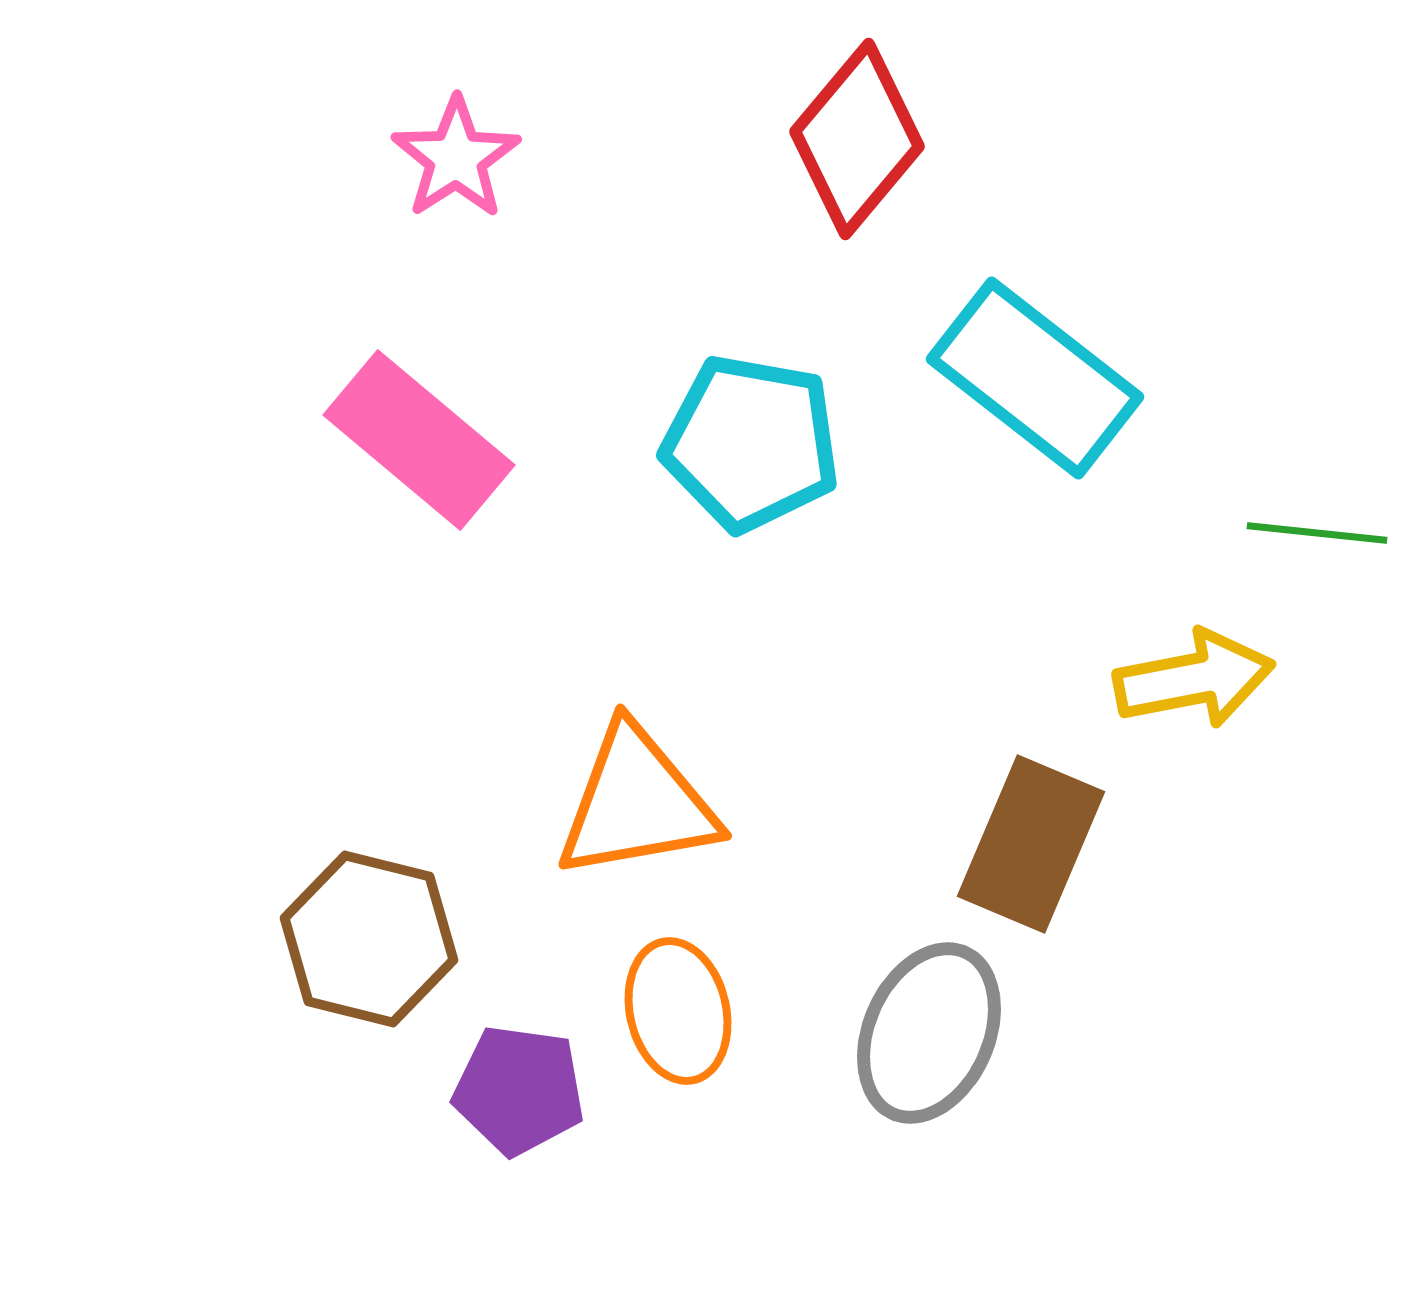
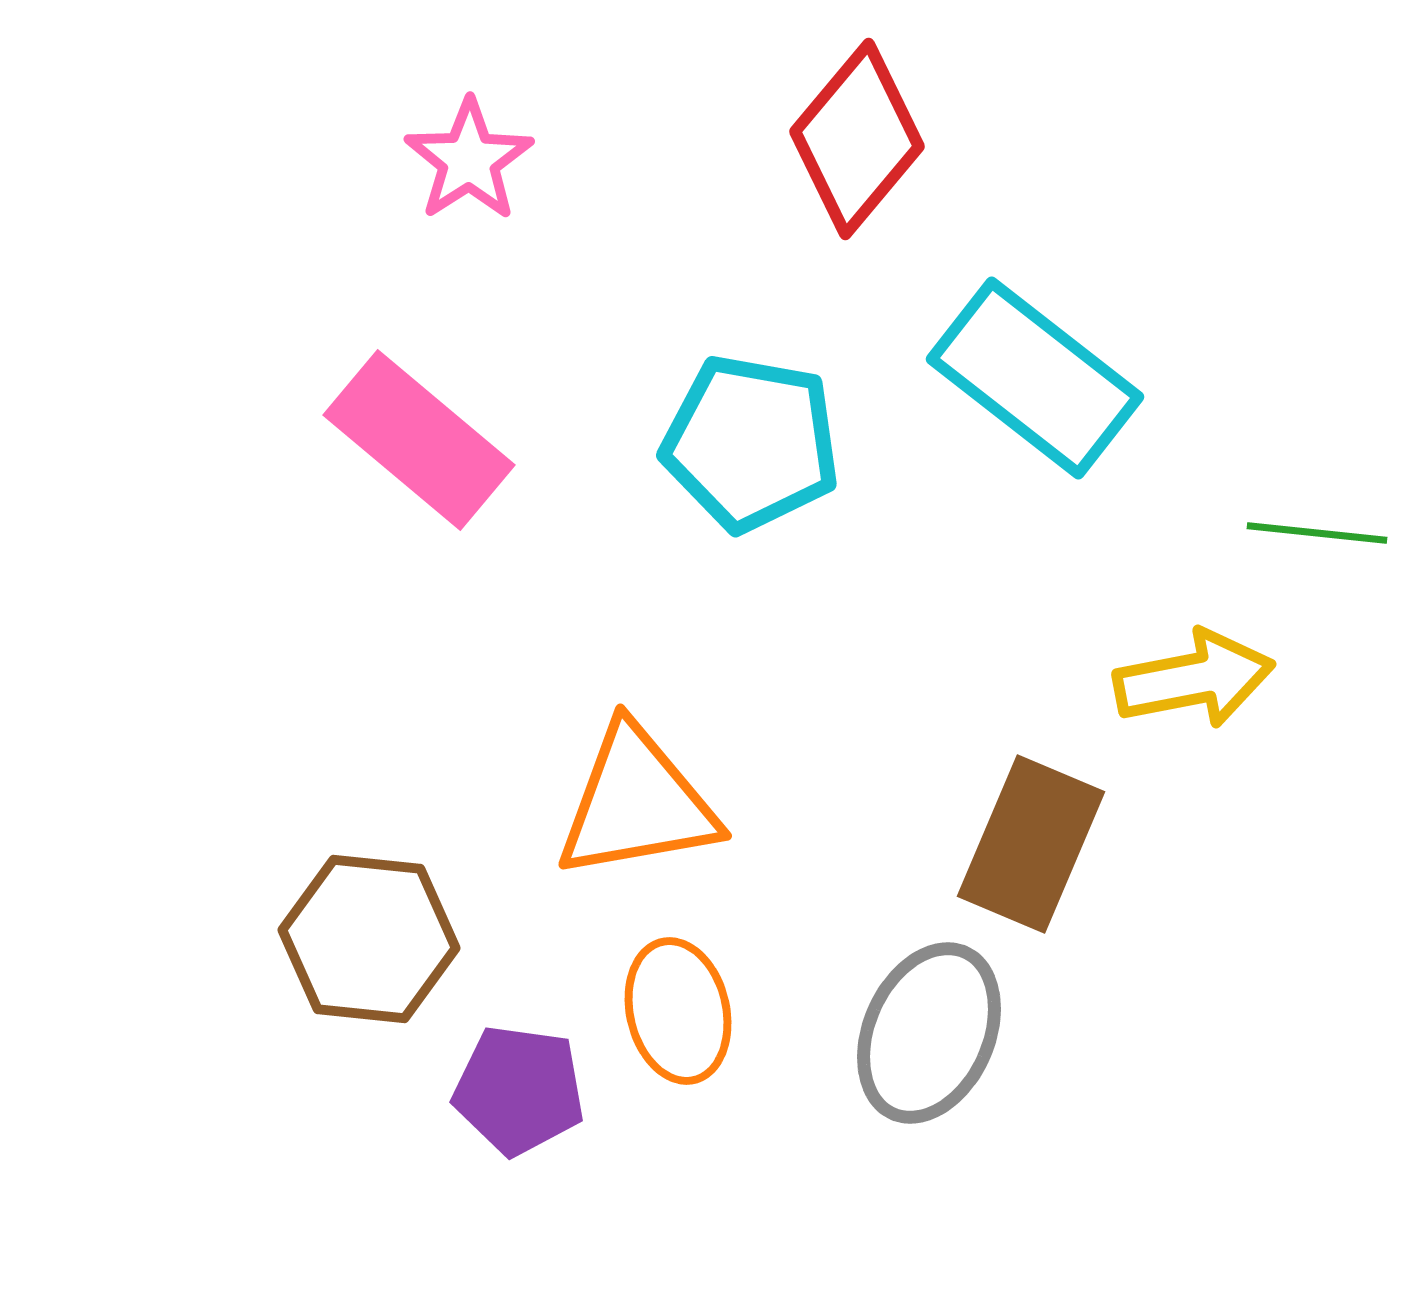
pink star: moved 13 px right, 2 px down
brown hexagon: rotated 8 degrees counterclockwise
